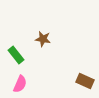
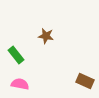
brown star: moved 3 px right, 3 px up
pink semicircle: rotated 102 degrees counterclockwise
